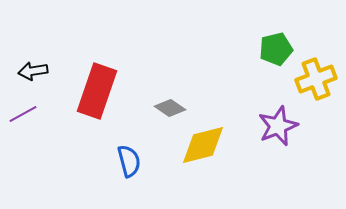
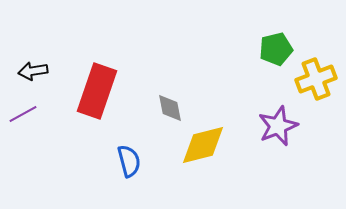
gray diamond: rotated 44 degrees clockwise
